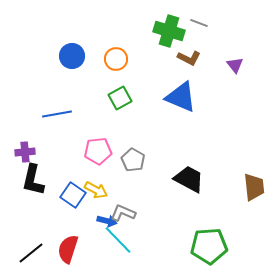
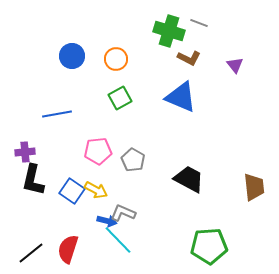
blue square: moved 1 px left, 4 px up
